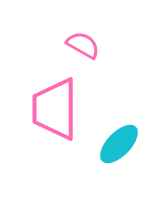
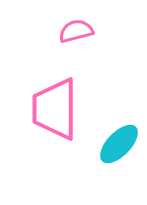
pink semicircle: moved 7 px left, 14 px up; rotated 44 degrees counterclockwise
